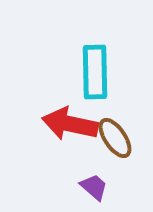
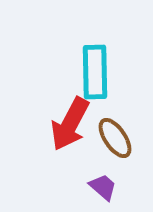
red arrow: rotated 74 degrees counterclockwise
purple trapezoid: moved 9 px right
